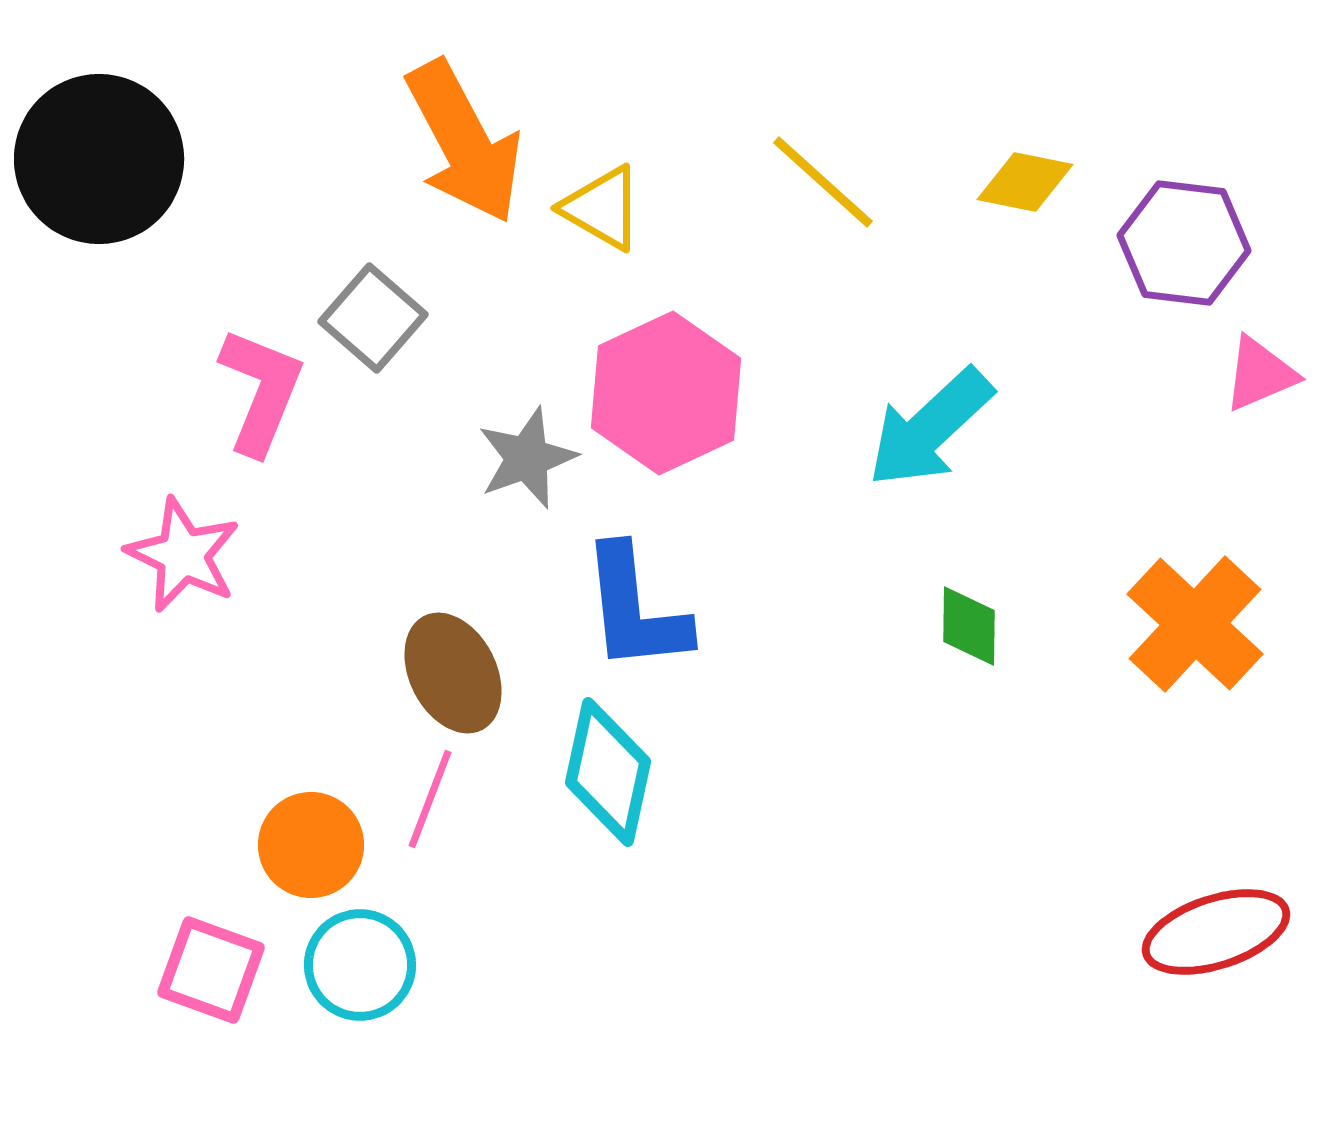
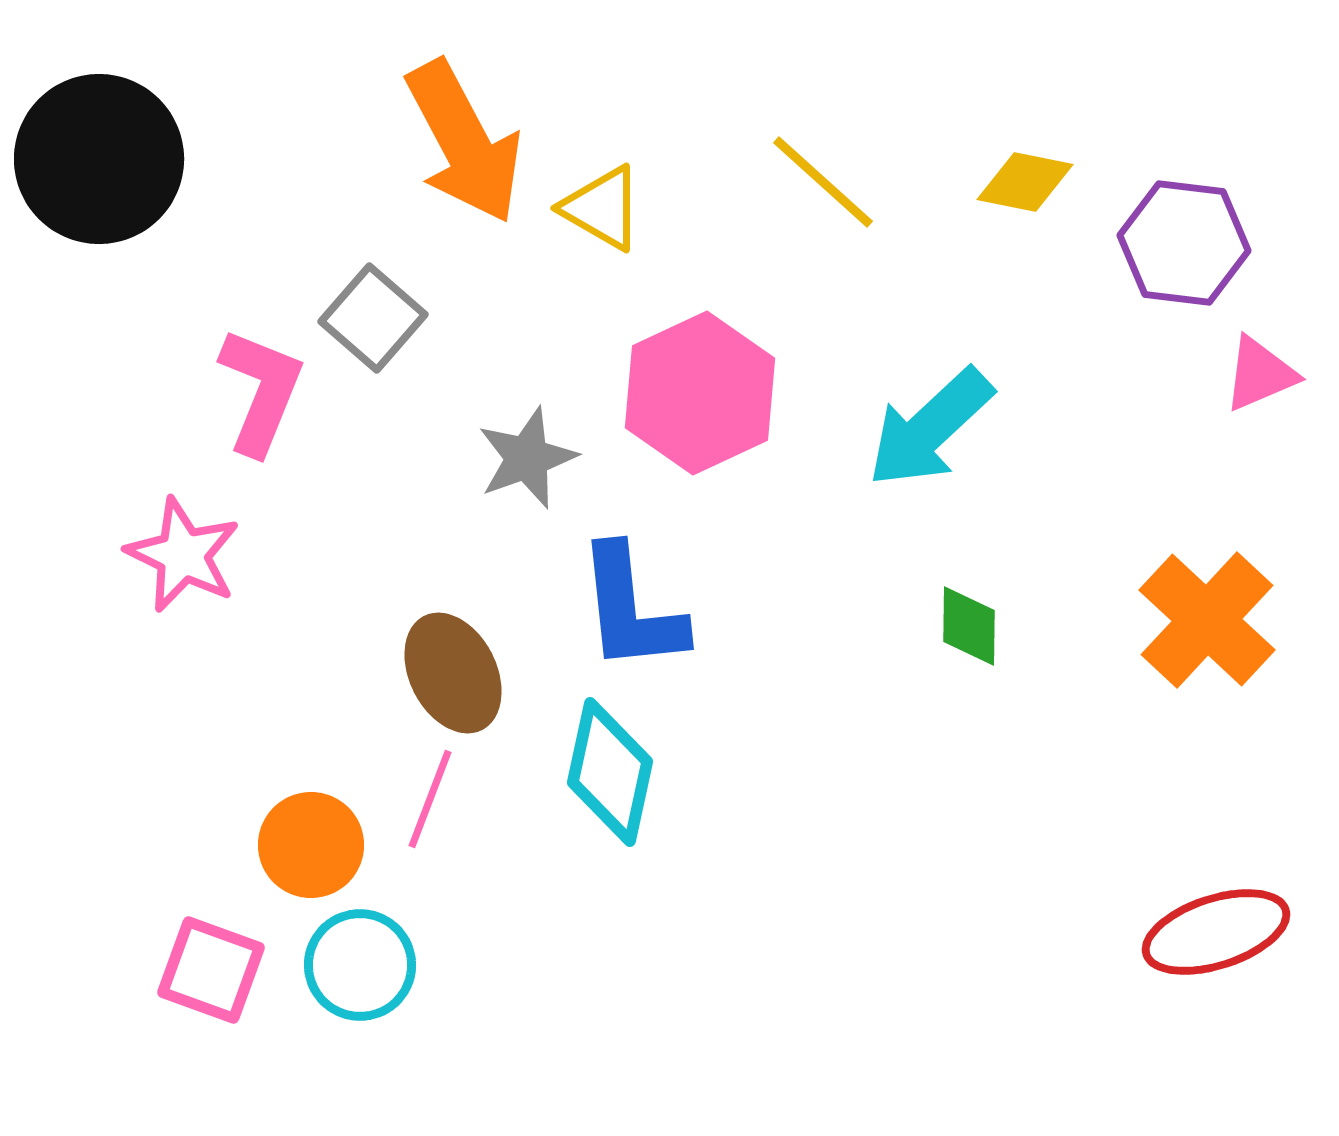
pink hexagon: moved 34 px right
blue L-shape: moved 4 px left
orange cross: moved 12 px right, 4 px up
cyan diamond: moved 2 px right
